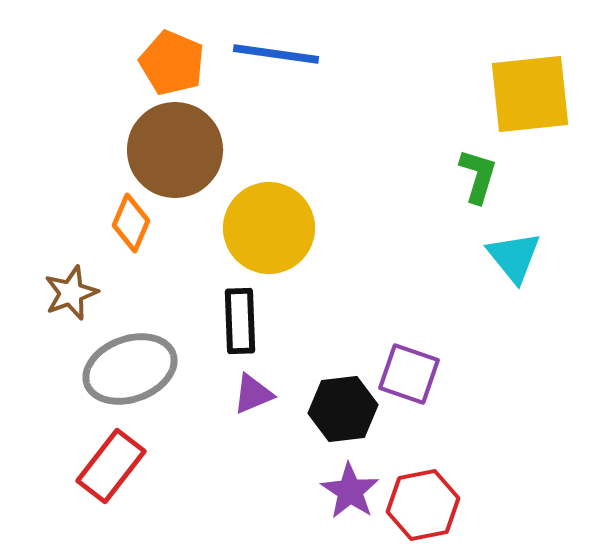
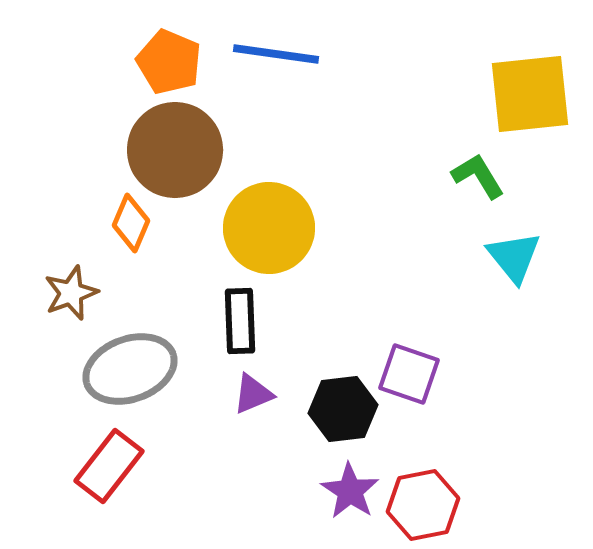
orange pentagon: moved 3 px left, 1 px up
green L-shape: rotated 48 degrees counterclockwise
red rectangle: moved 2 px left
